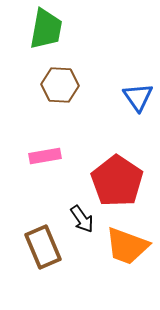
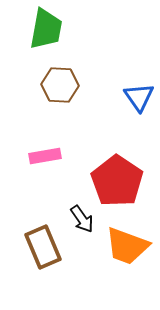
blue triangle: moved 1 px right
